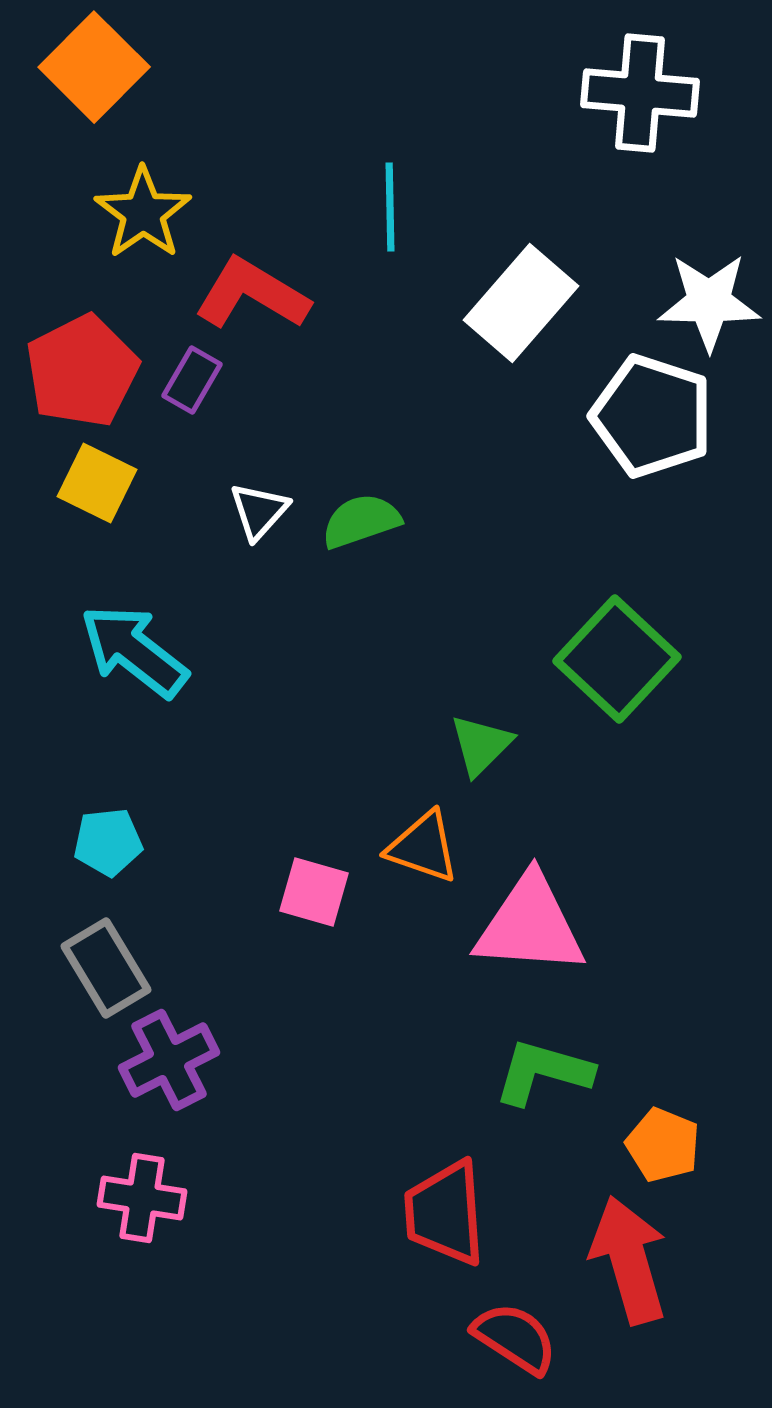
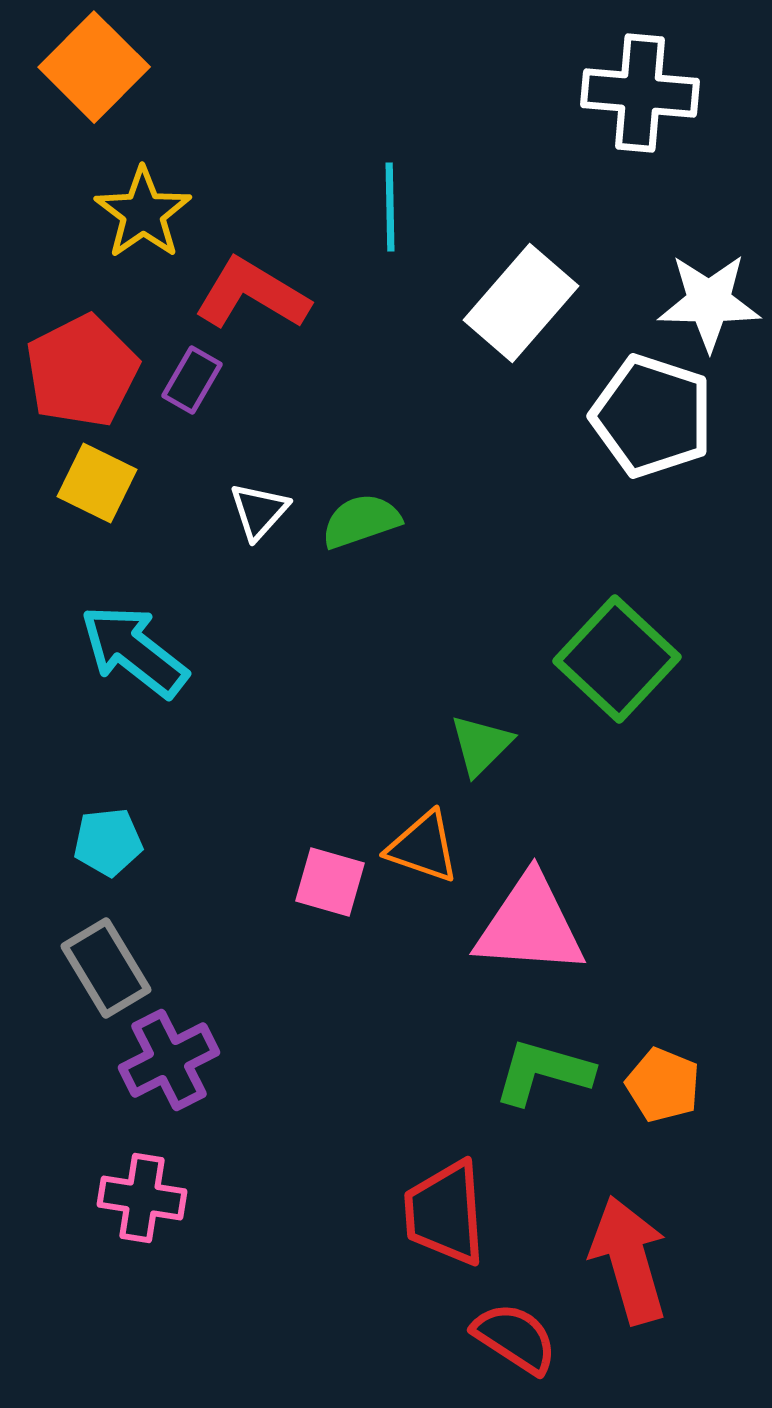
pink square: moved 16 px right, 10 px up
orange pentagon: moved 60 px up
